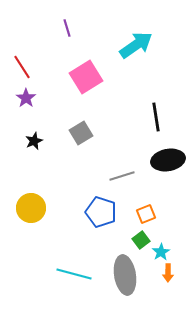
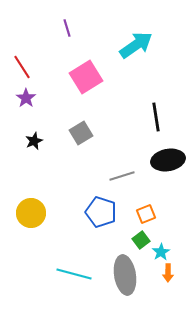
yellow circle: moved 5 px down
